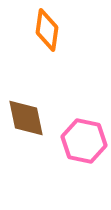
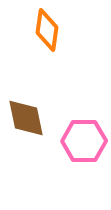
pink hexagon: rotated 12 degrees counterclockwise
